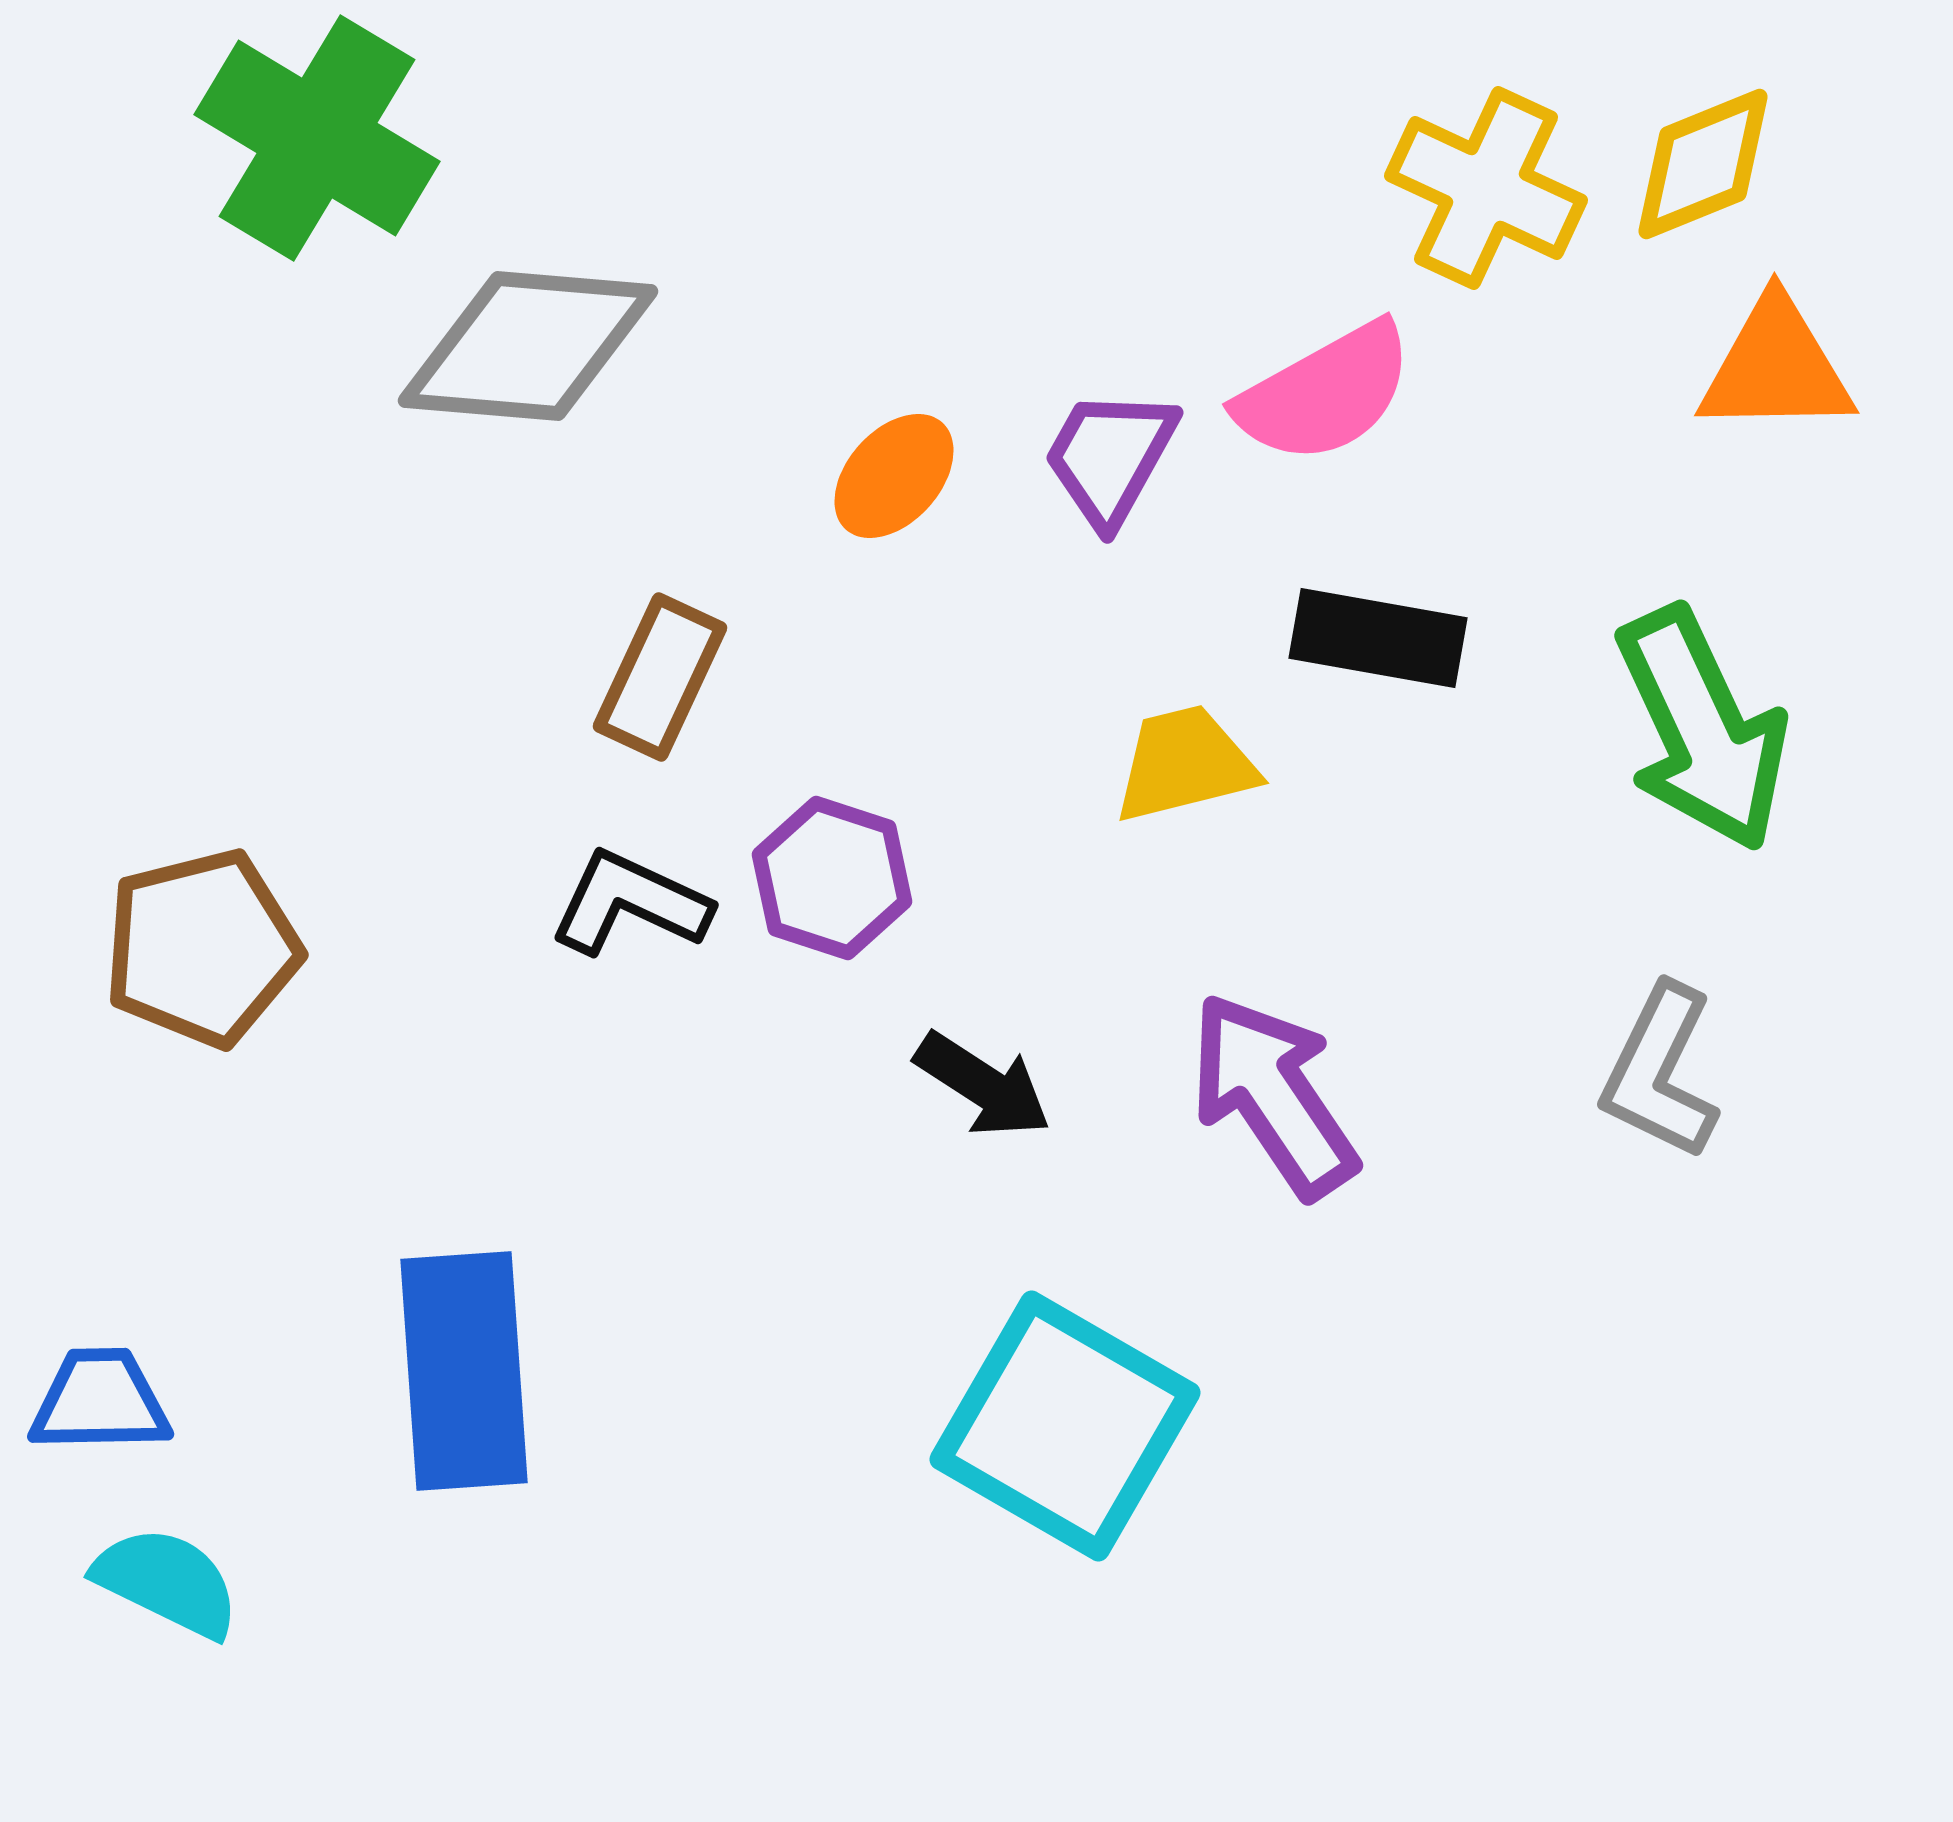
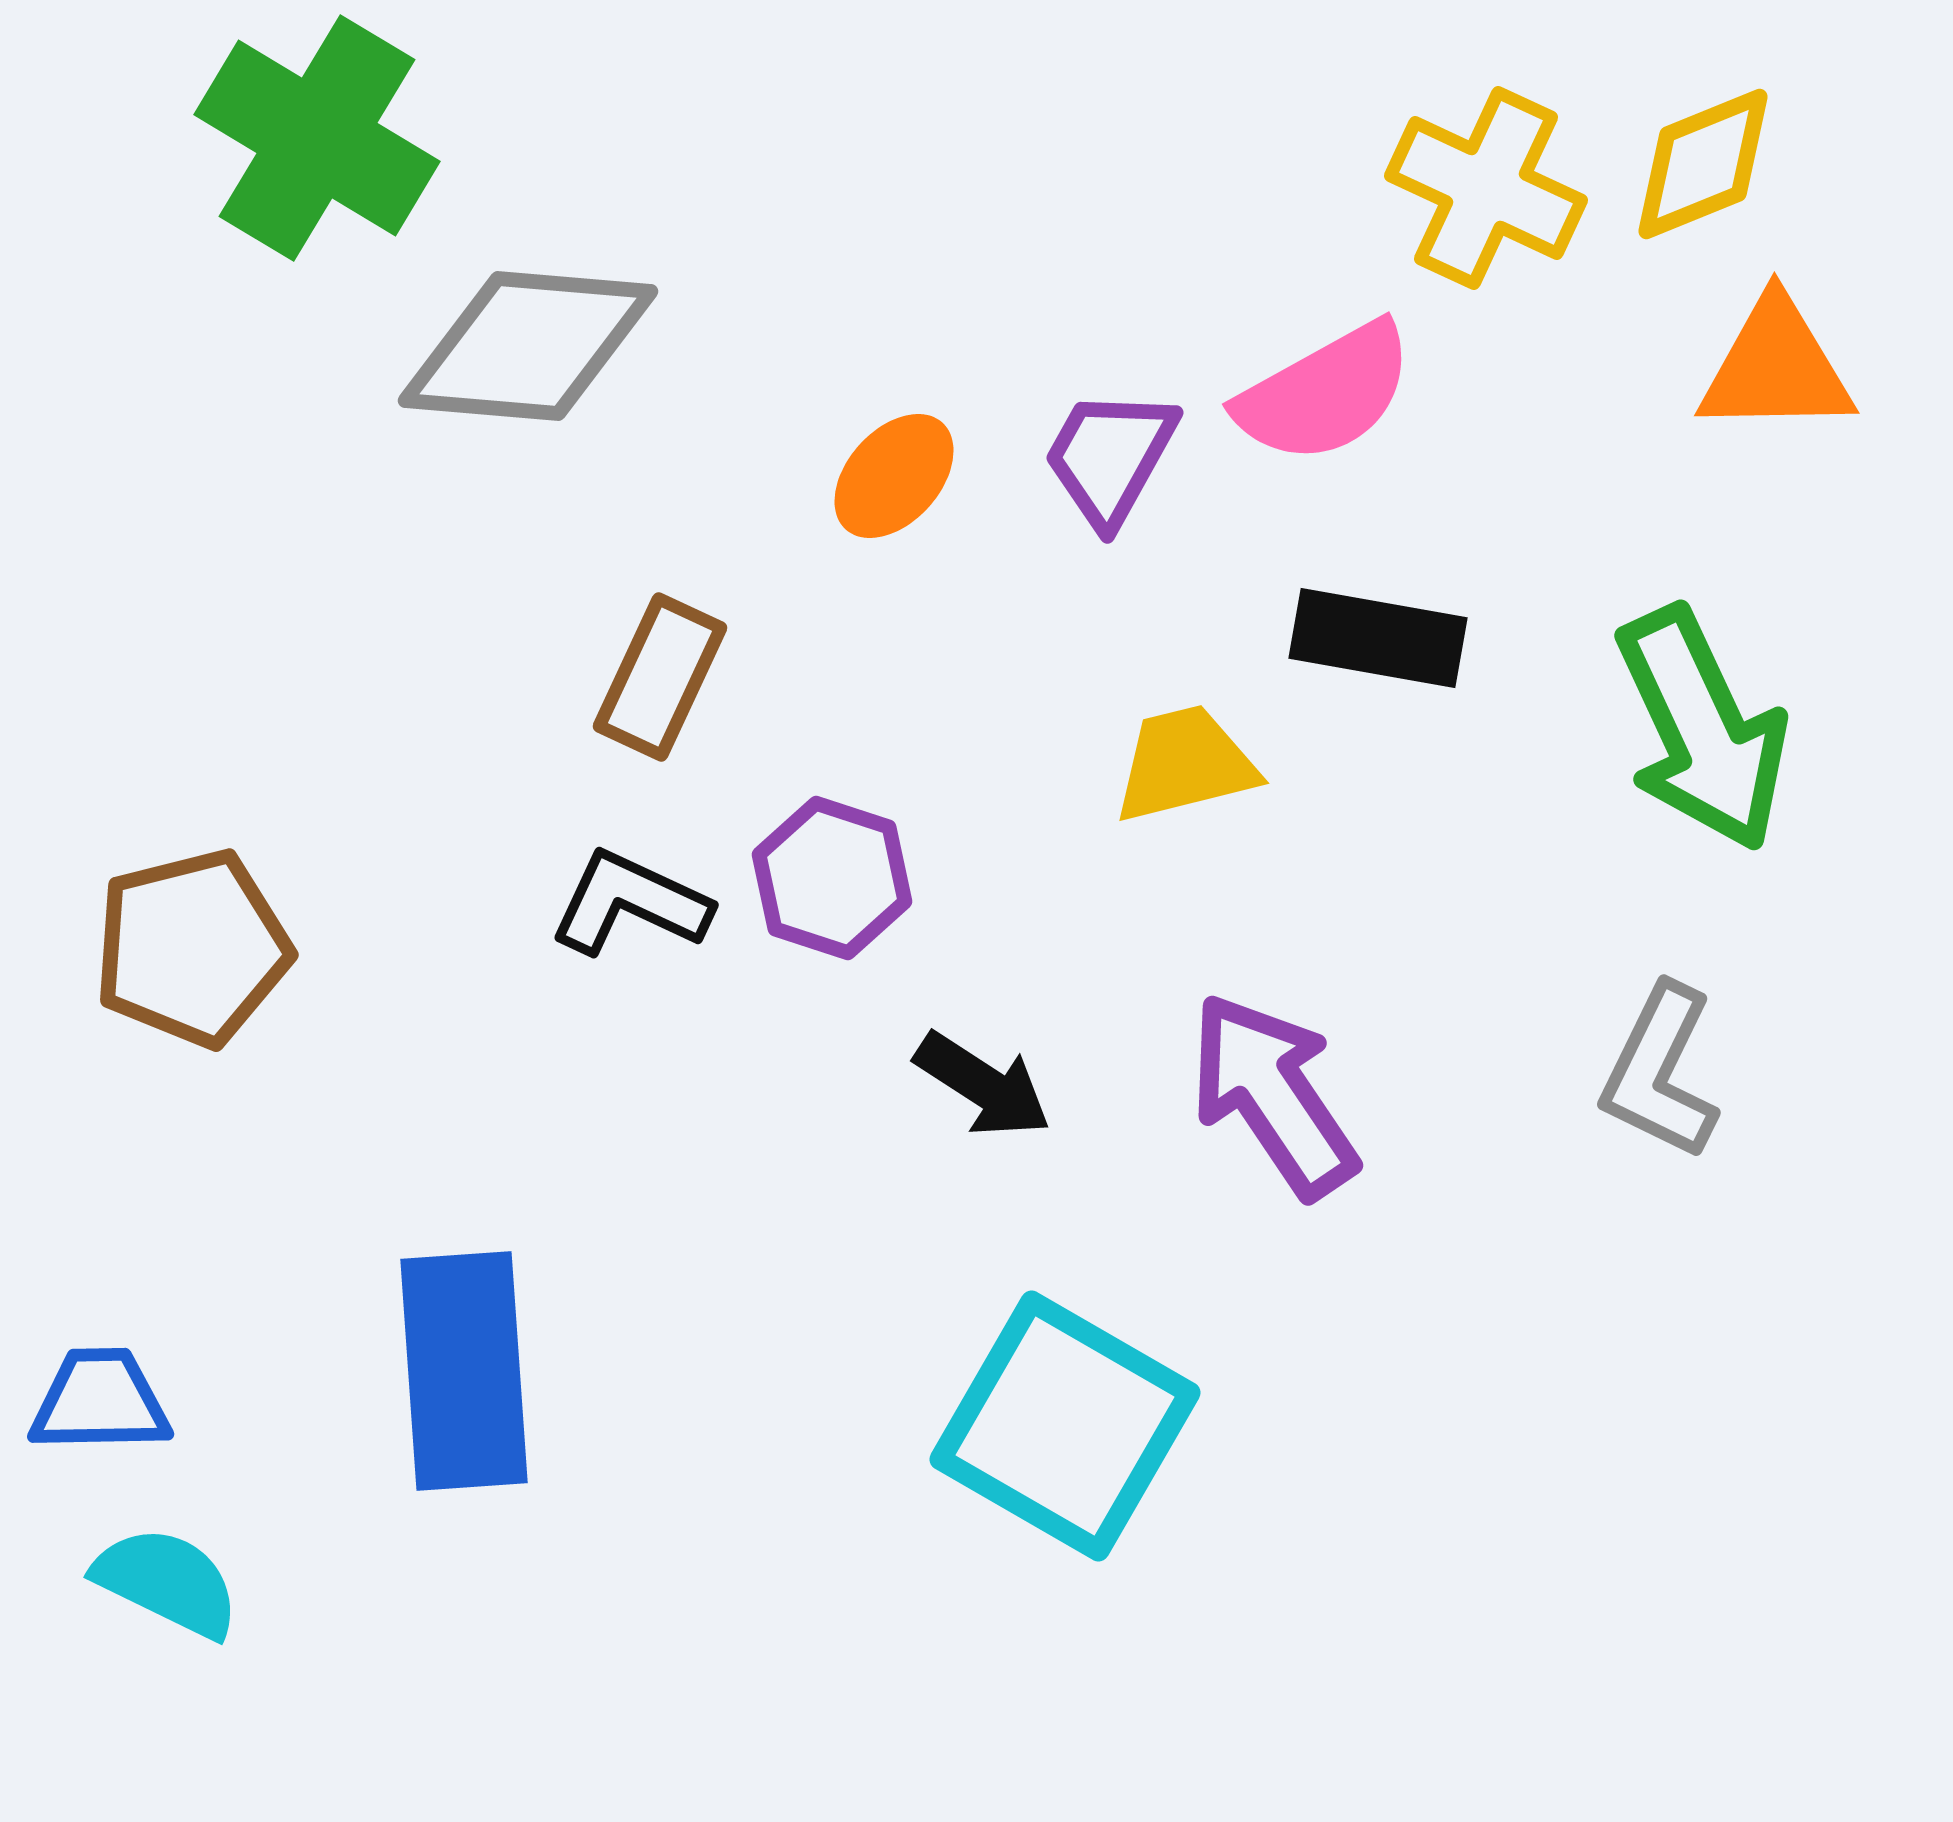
brown pentagon: moved 10 px left
